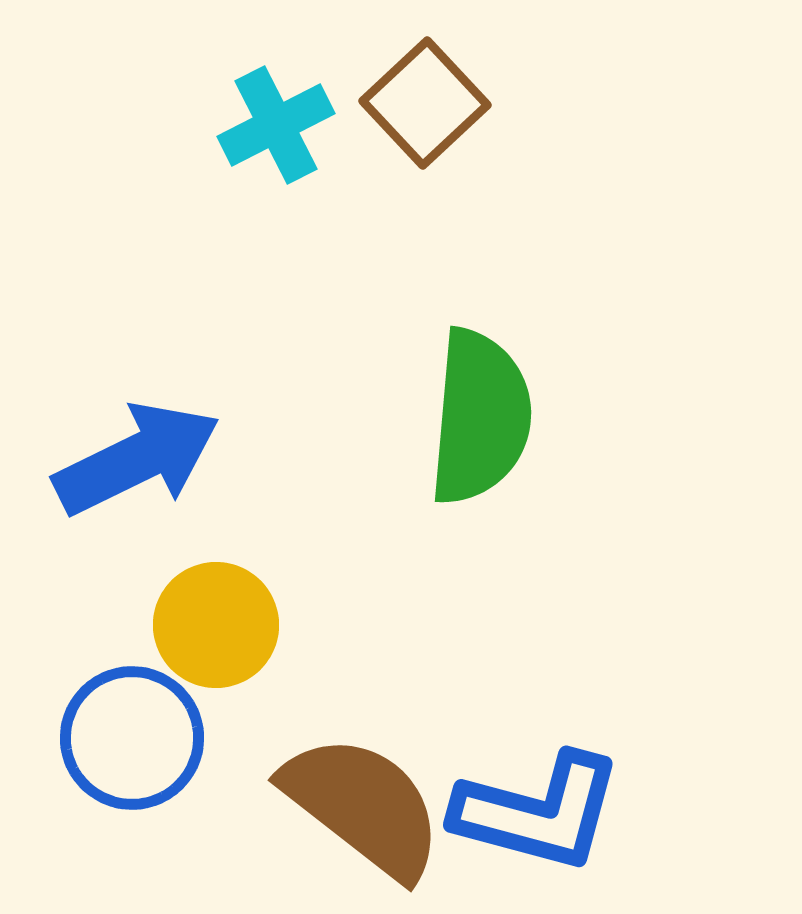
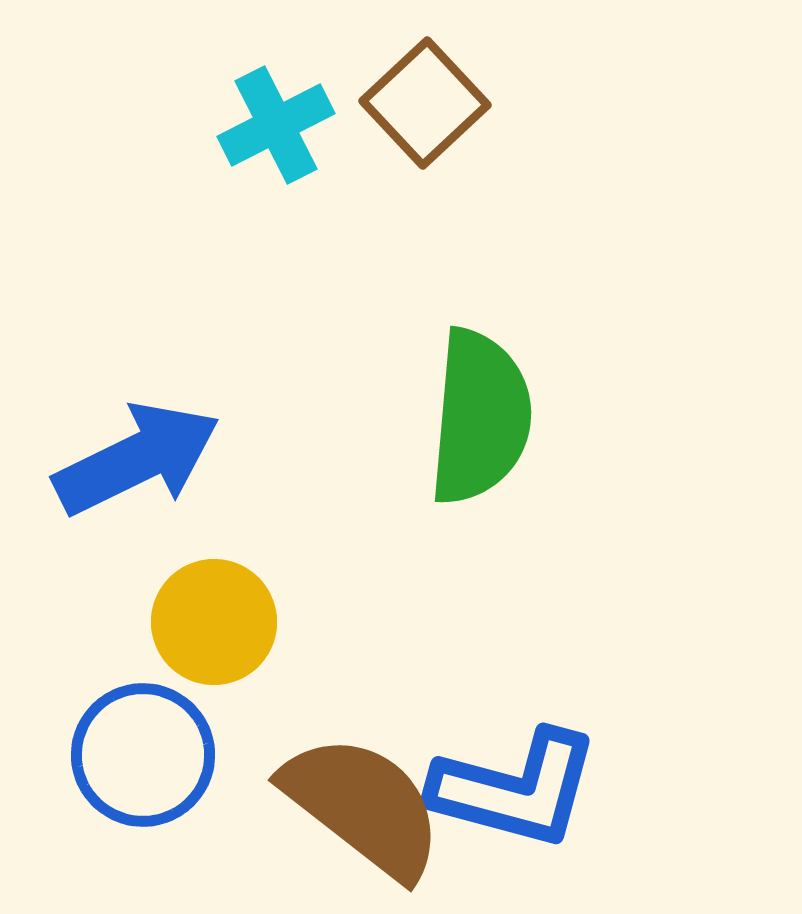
yellow circle: moved 2 px left, 3 px up
blue circle: moved 11 px right, 17 px down
blue L-shape: moved 23 px left, 23 px up
